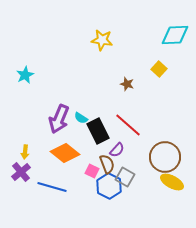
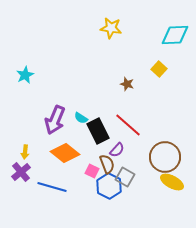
yellow star: moved 9 px right, 12 px up
purple arrow: moved 4 px left, 1 px down
